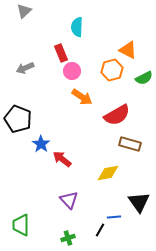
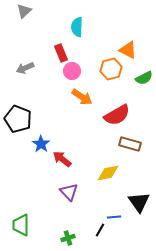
orange hexagon: moved 1 px left, 1 px up
purple triangle: moved 8 px up
